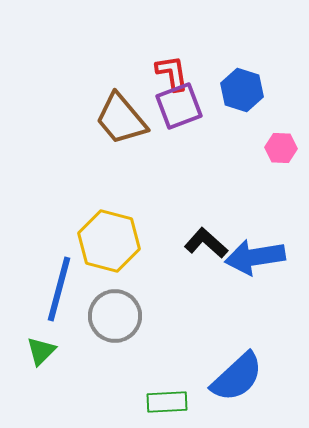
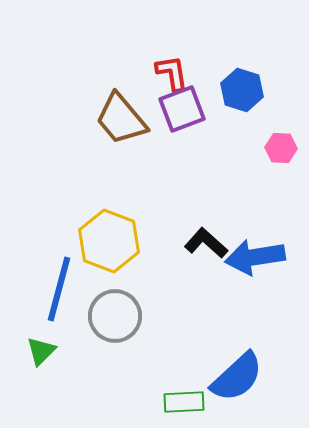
purple square: moved 3 px right, 3 px down
yellow hexagon: rotated 6 degrees clockwise
green rectangle: moved 17 px right
